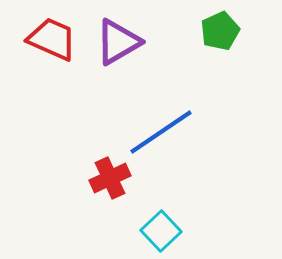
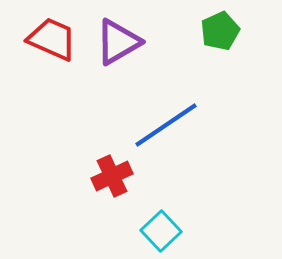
blue line: moved 5 px right, 7 px up
red cross: moved 2 px right, 2 px up
